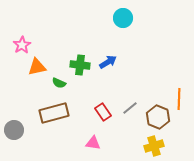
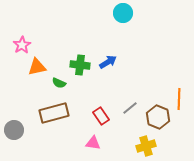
cyan circle: moved 5 px up
red rectangle: moved 2 px left, 4 px down
yellow cross: moved 8 px left
